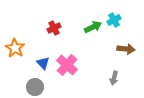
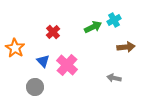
red cross: moved 1 px left, 4 px down; rotated 16 degrees counterclockwise
brown arrow: moved 2 px up; rotated 12 degrees counterclockwise
blue triangle: moved 2 px up
gray arrow: rotated 88 degrees clockwise
